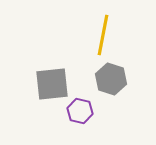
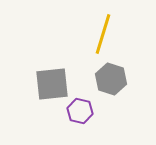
yellow line: moved 1 px up; rotated 6 degrees clockwise
